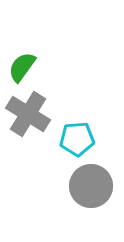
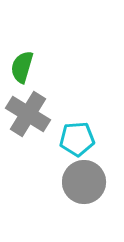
green semicircle: rotated 20 degrees counterclockwise
gray circle: moved 7 px left, 4 px up
